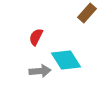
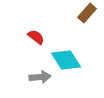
red semicircle: rotated 102 degrees clockwise
gray arrow: moved 6 px down
